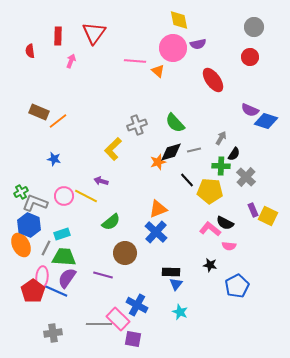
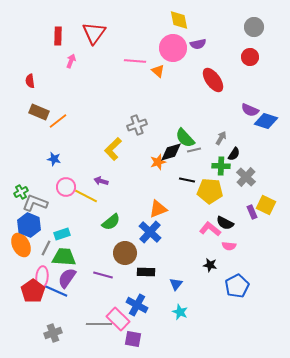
red semicircle at (30, 51): moved 30 px down
green semicircle at (175, 123): moved 10 px right, 15 px down
black line at (187, 180): rotated 35 degrees counterclockwise
pink circle at (64, 196): moved 2 px right, 9 px up
purple rectangle at (253, 210): moved 1 px left, 2 px down
yellow square at (268, 216): moved 2 px left, 11 px up
blue cross at (156, 232): moved 6 px left
black rectangle at (171, 272): moved 25 px left
gray cross at (53, 333): rotated 12 degrees counterclockwise
